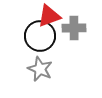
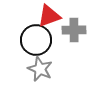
gray cross: moved 2 px down
black circle: moved 4 px left, 4 px down
